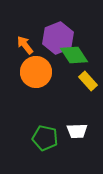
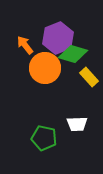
green diamond: moved 1 px left, 1 px up; rotated 40 degrees counterclockwise
orange circle: moved 9 px right, 4 px up
yellow rectangle: moved 1 px right, 4 px up
white trapezoid: moved 7 px up
green pentagon: moved 1 px left
